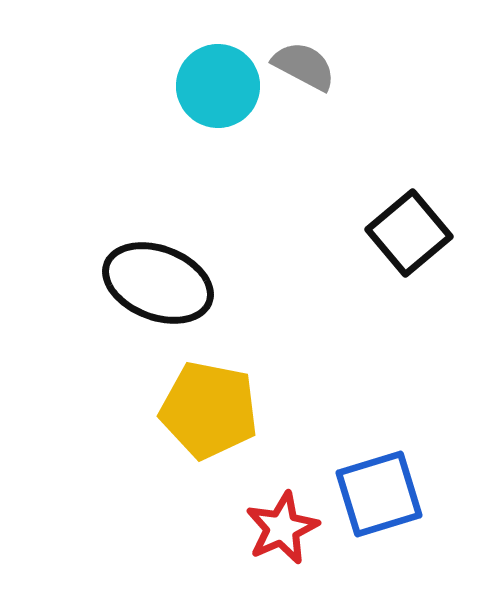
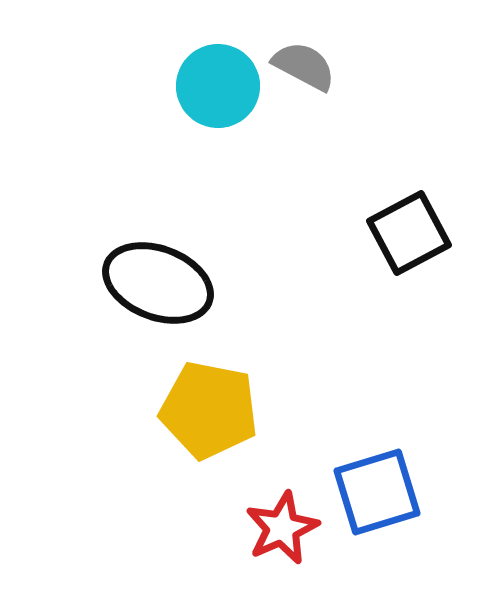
black square: rotated 12 degrees clockwise
blue square: moved 2 px left, 2 px up
